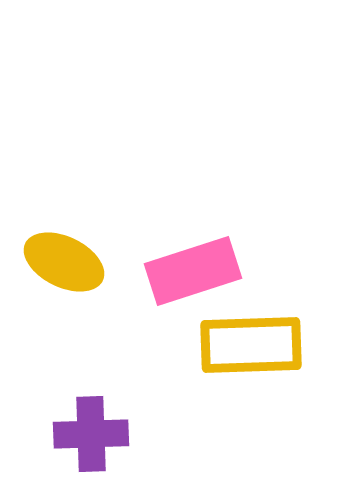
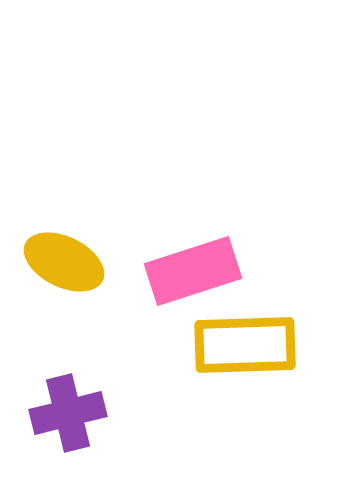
yellow rectangle: moved 6 px left
purple cross: moved 23 px left, 21 px up; rotated 12 degrees counterclockwise
